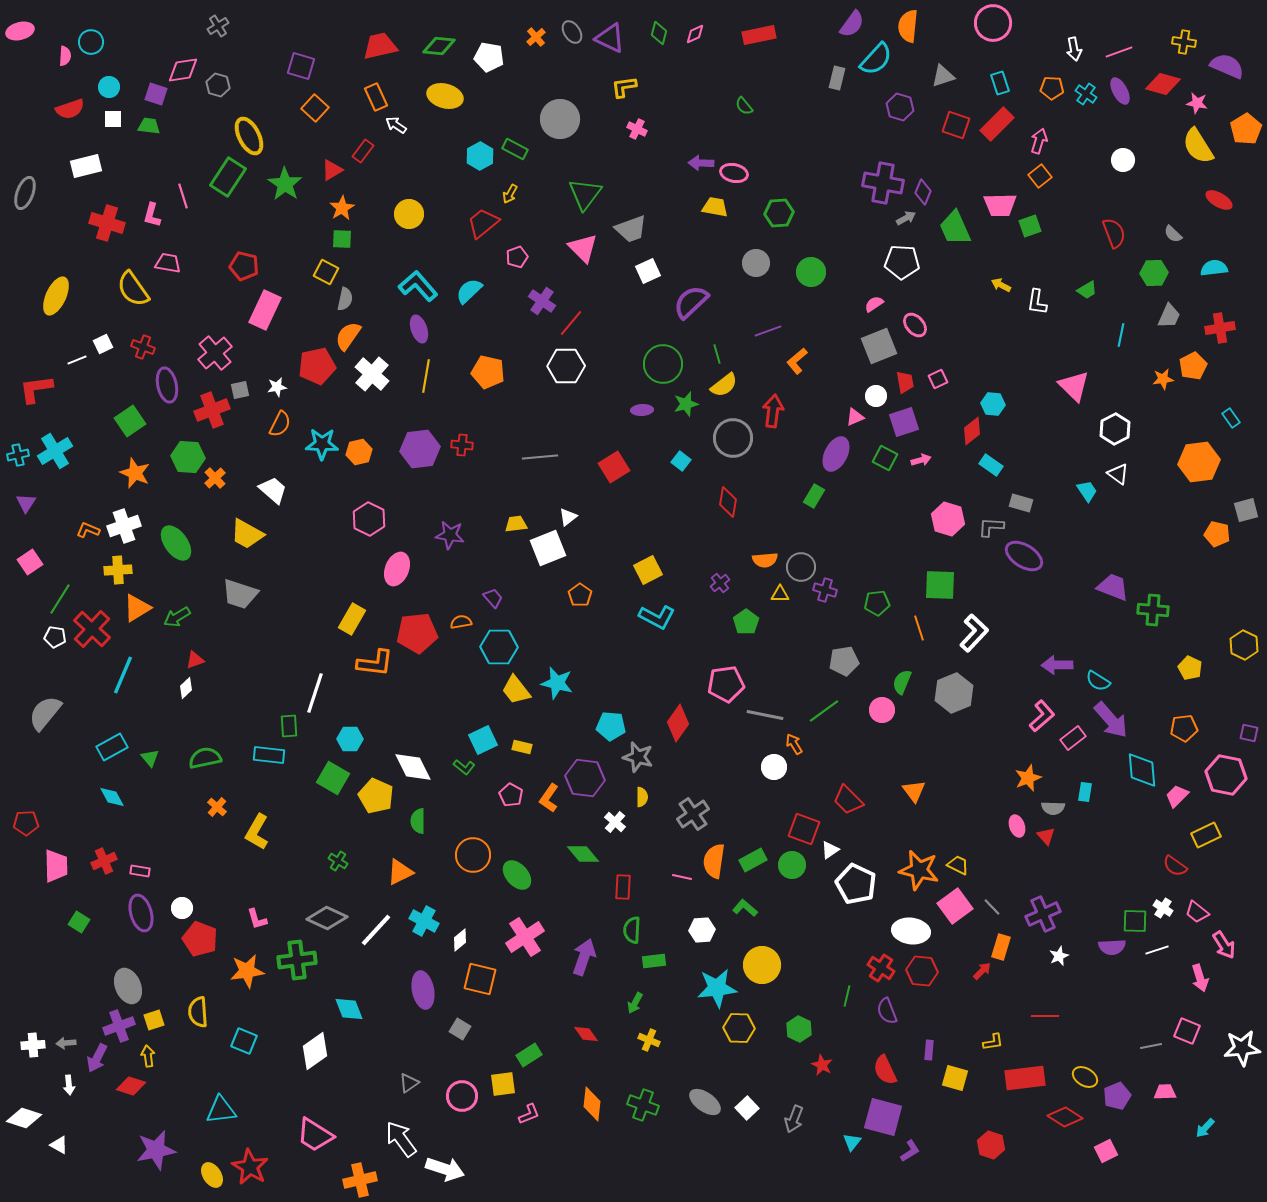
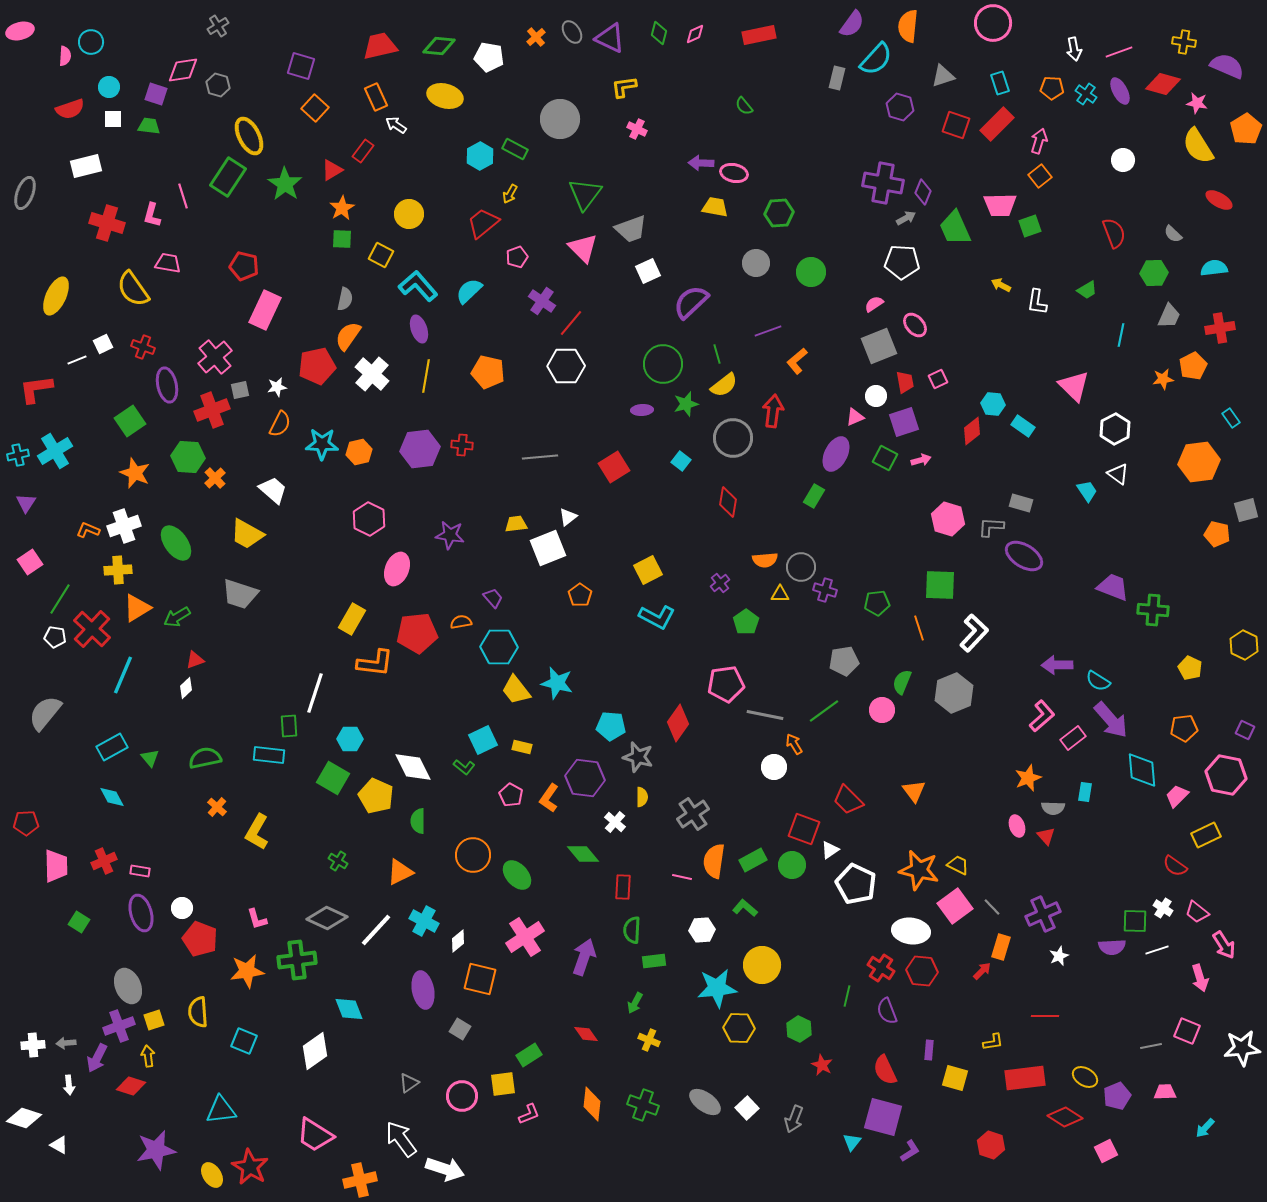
yellow square at (326, 272): moved 55 px right, 17 px up
pink cross at (215, 353): moved 4 px down
cyan rectangle at (991, 465): moved 32 px right, 39 px up
purple square at (1249, 733): moved 4 px left, 3 px up; rotated 12 degrees clockwise
white diamond at (460, 940): moved 2 px left, 1 px down
